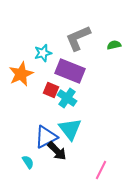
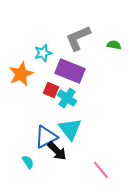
green semicircle: rotated 24 degrees clockwise
pink line: rotated 66 degrees counterclockwise
